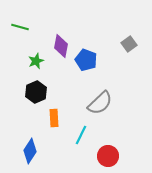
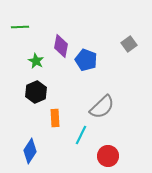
green line: rotated 18 degrees counterclockwise
green star: rotated 21 degrees counterclockwise
gray semicircle: moved 2 px right, 4 px down
orange rectangle: moved 1 px right
